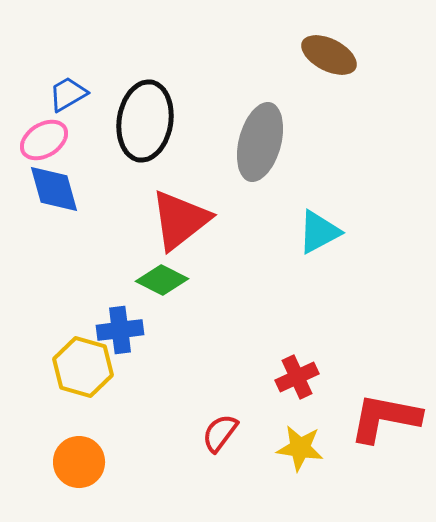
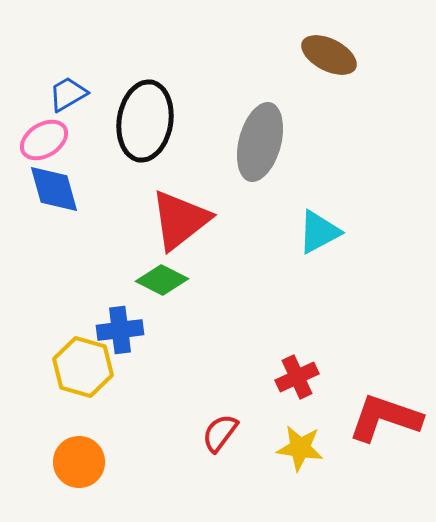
red L-shape: rotated 8 degrees clockwise
